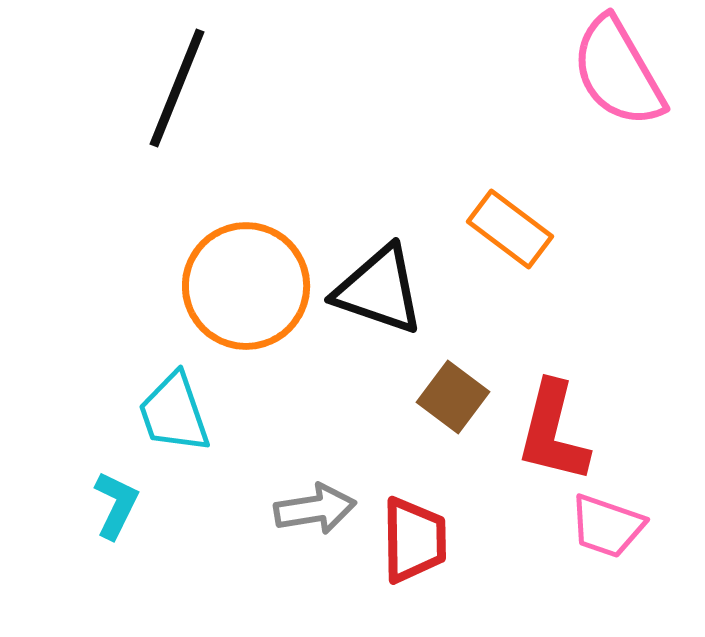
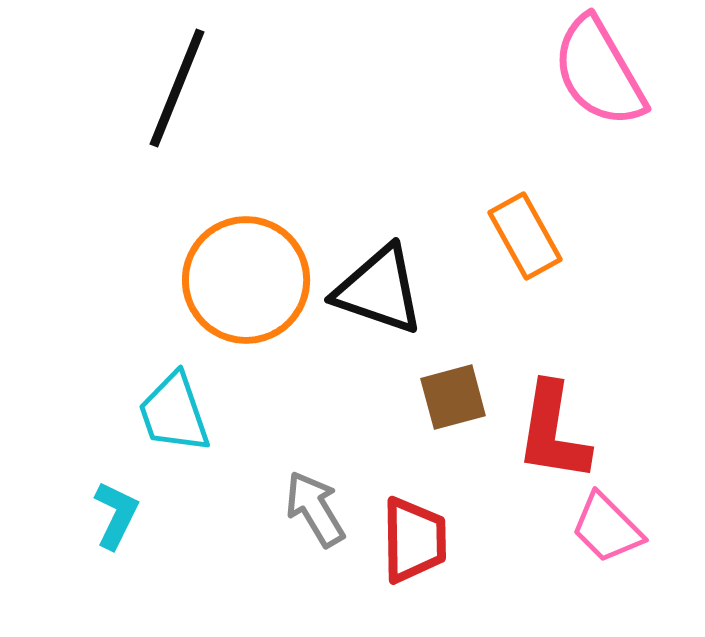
pink semicircle: moved 19 px left
orange rectangle: moved 15 px right, 7 px down; rotated 24 degrees clockwise
orange circle: moved 6 px up
brown square: rotated 38 degrees clockwise
red L-shape: rotated 5 degrees counterclockwise
cyan L-shape: moved 10 px down
gray arrow: rotated 112 degrees counterclockwise
pink trapezoid: moved 2 px down; rotated 26 degrees clockwise
